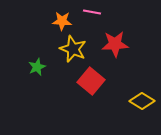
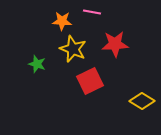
green star: moved 3 px up; rotated 30 degrees counterclockwise
red square: moved 1 px left; rotated 24 degrees clockwise
